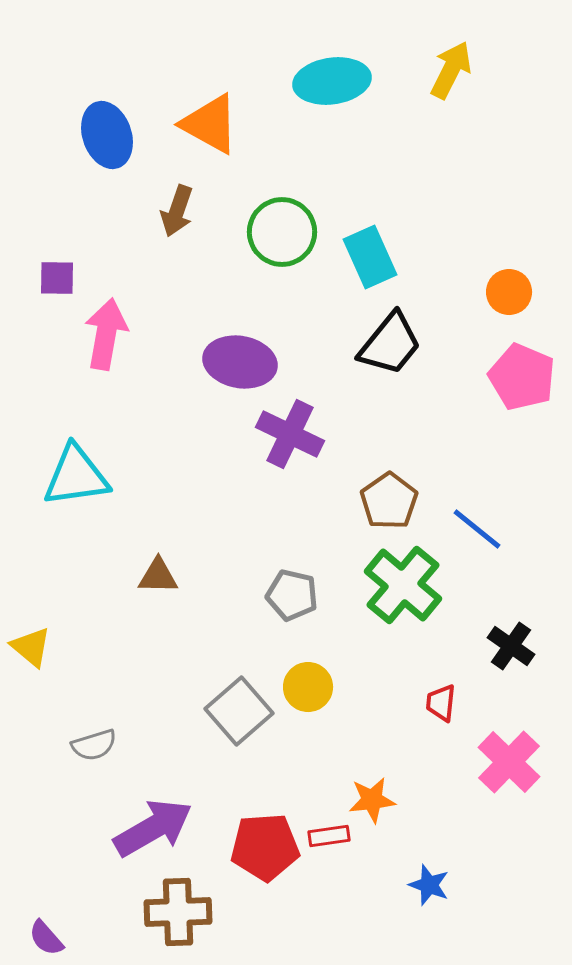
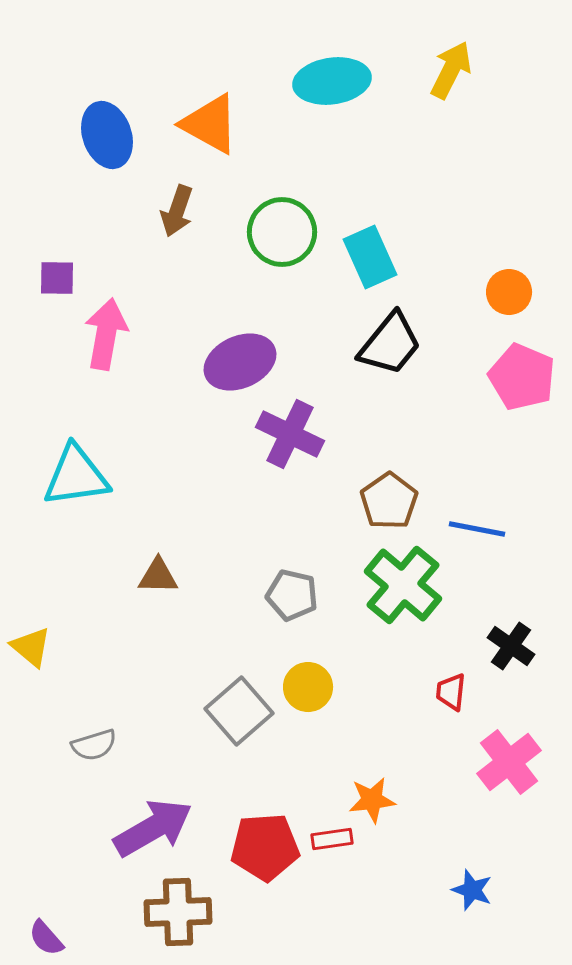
purple ellipse: rotated 34 degrees counterclockwise
blue line: rotated 28 degrees counterclockwise
red trapezoid: moved 10 px right, 11 px up
pink cross: rotated 8 degrees clockwise
red rectangle: moved 3 px right, 3 px down
blue star: moved 43 px right, 5 px down
